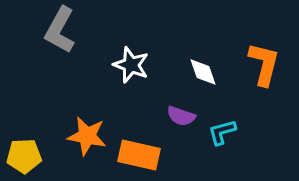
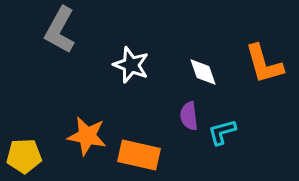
orange L-shape: rotated 150 degrees clockwise
purple semicircle: moved 8 px right; rotated 64 degrees clockwise
